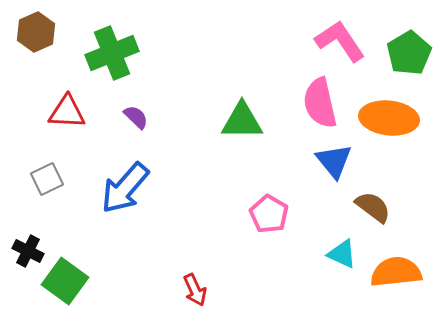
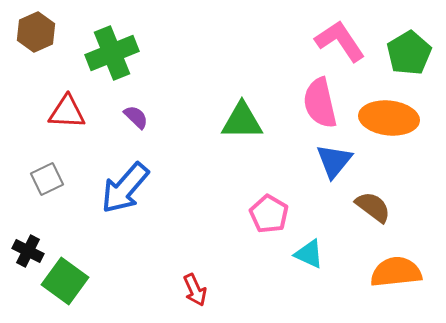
blue triangle: rotated 18 degrees clockwise
cyan triangle: moved 33 px left
